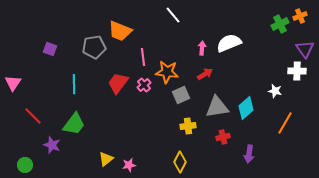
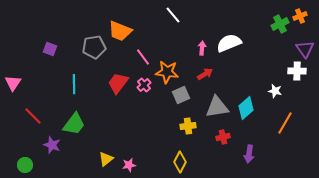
pink line: rotated 30 degrees counterclockwise
